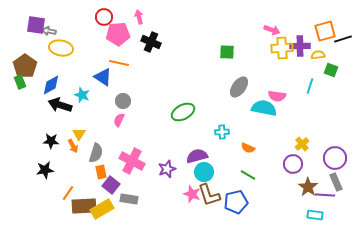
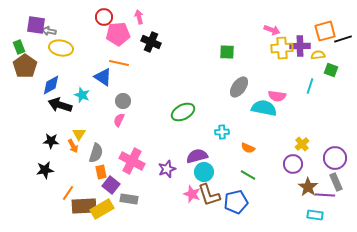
green rectangle at (20, 82): moved 1 px left, 35 px up
